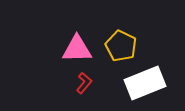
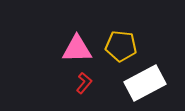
yellow pentagon: rotated 20 degrees counterclockwise
white rectangle: rotated 6 degrees counterclockwise
